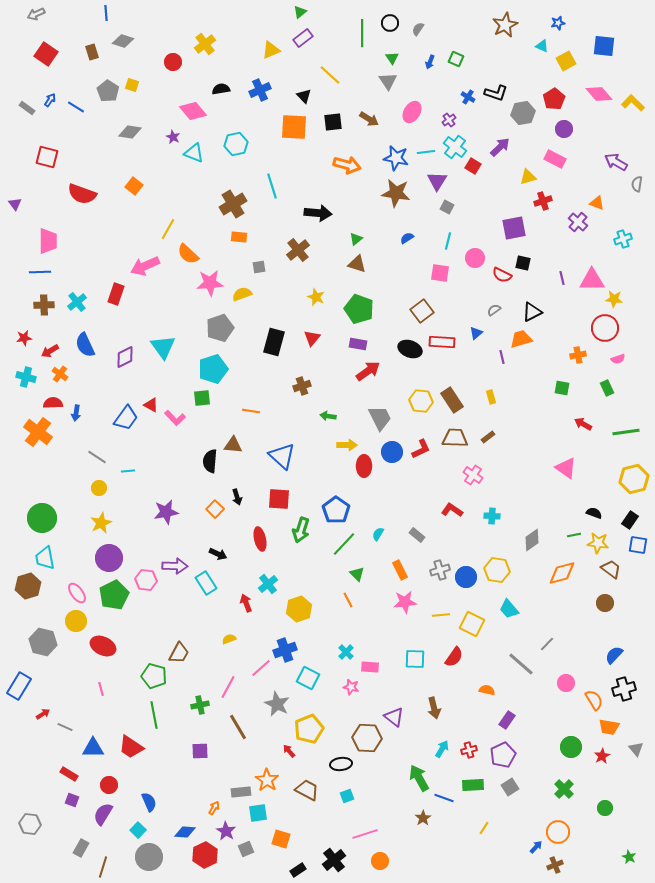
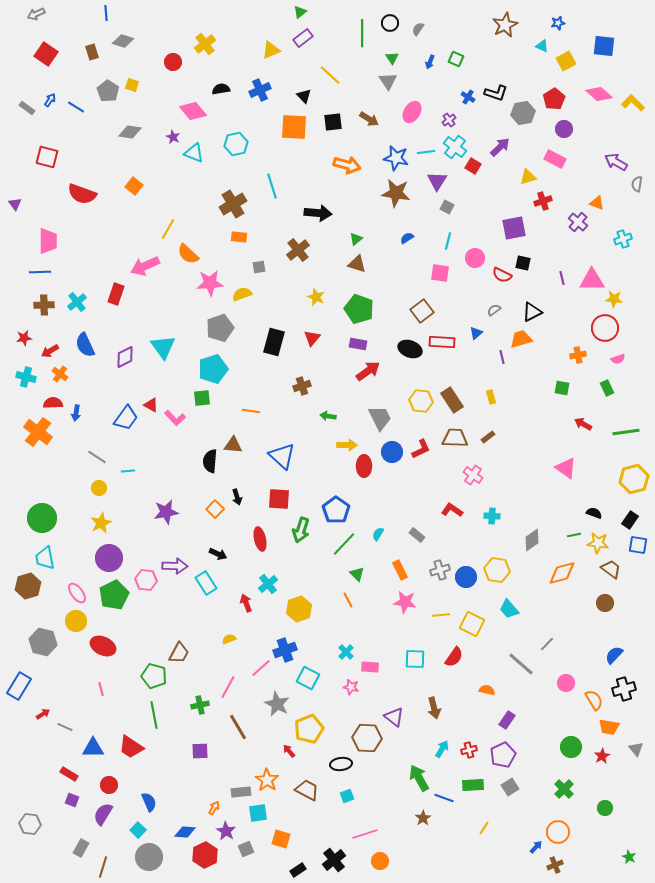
pink diamond at (599, 94): rotated 8 degrees counterclockwise
pink star at (405, 602): rotated 15 degrees clockwise
